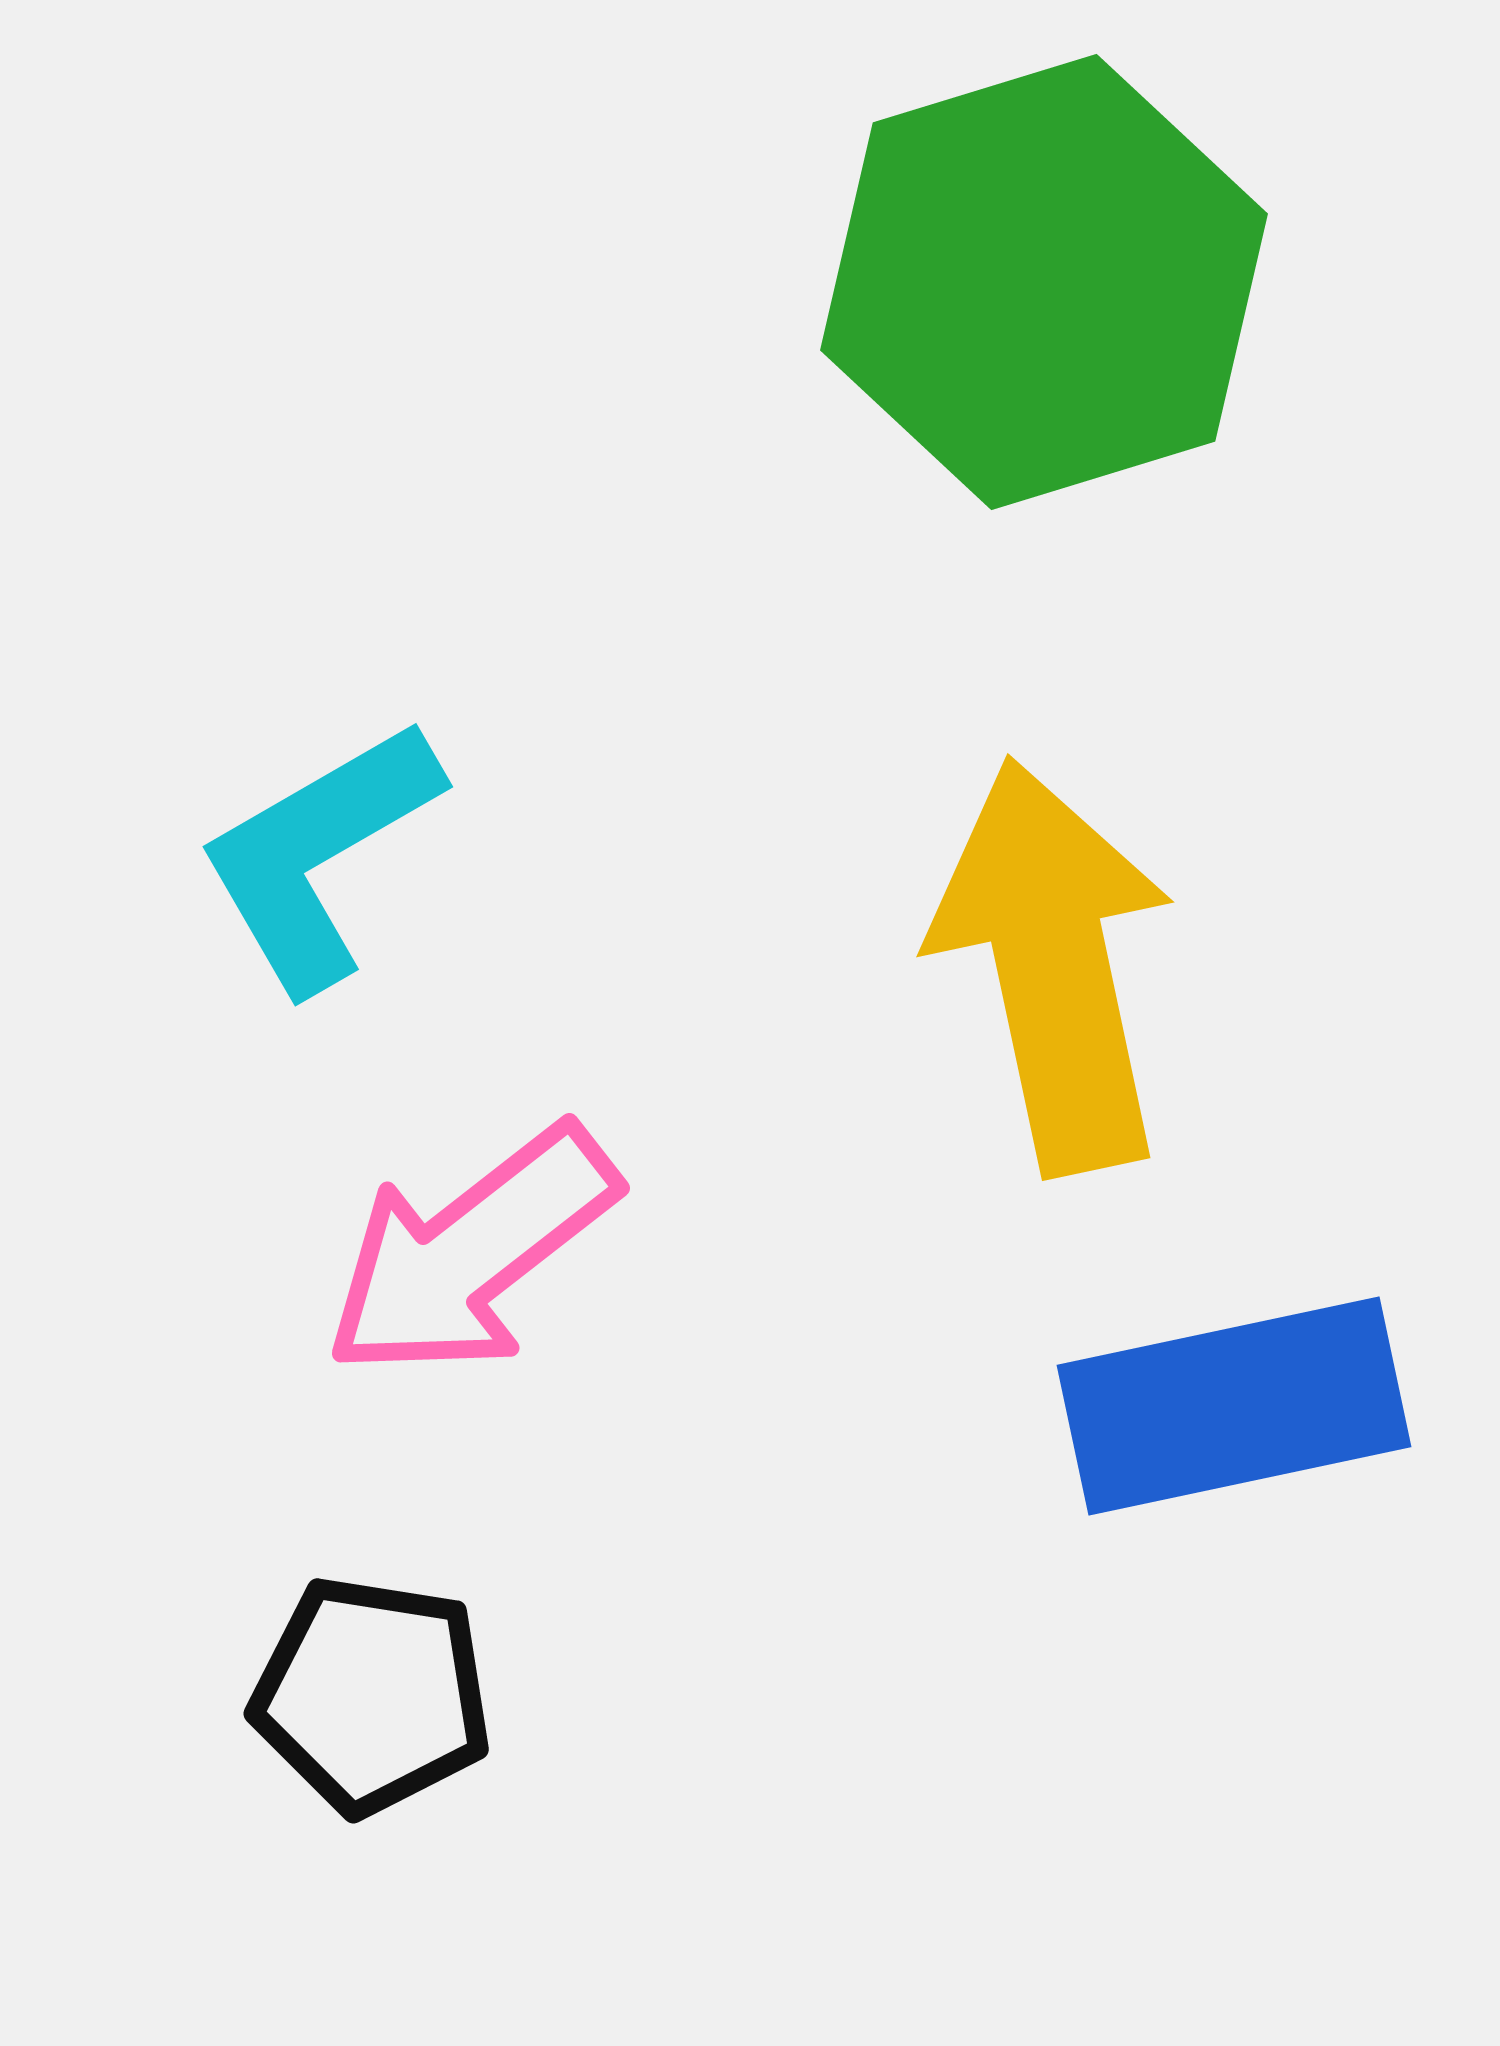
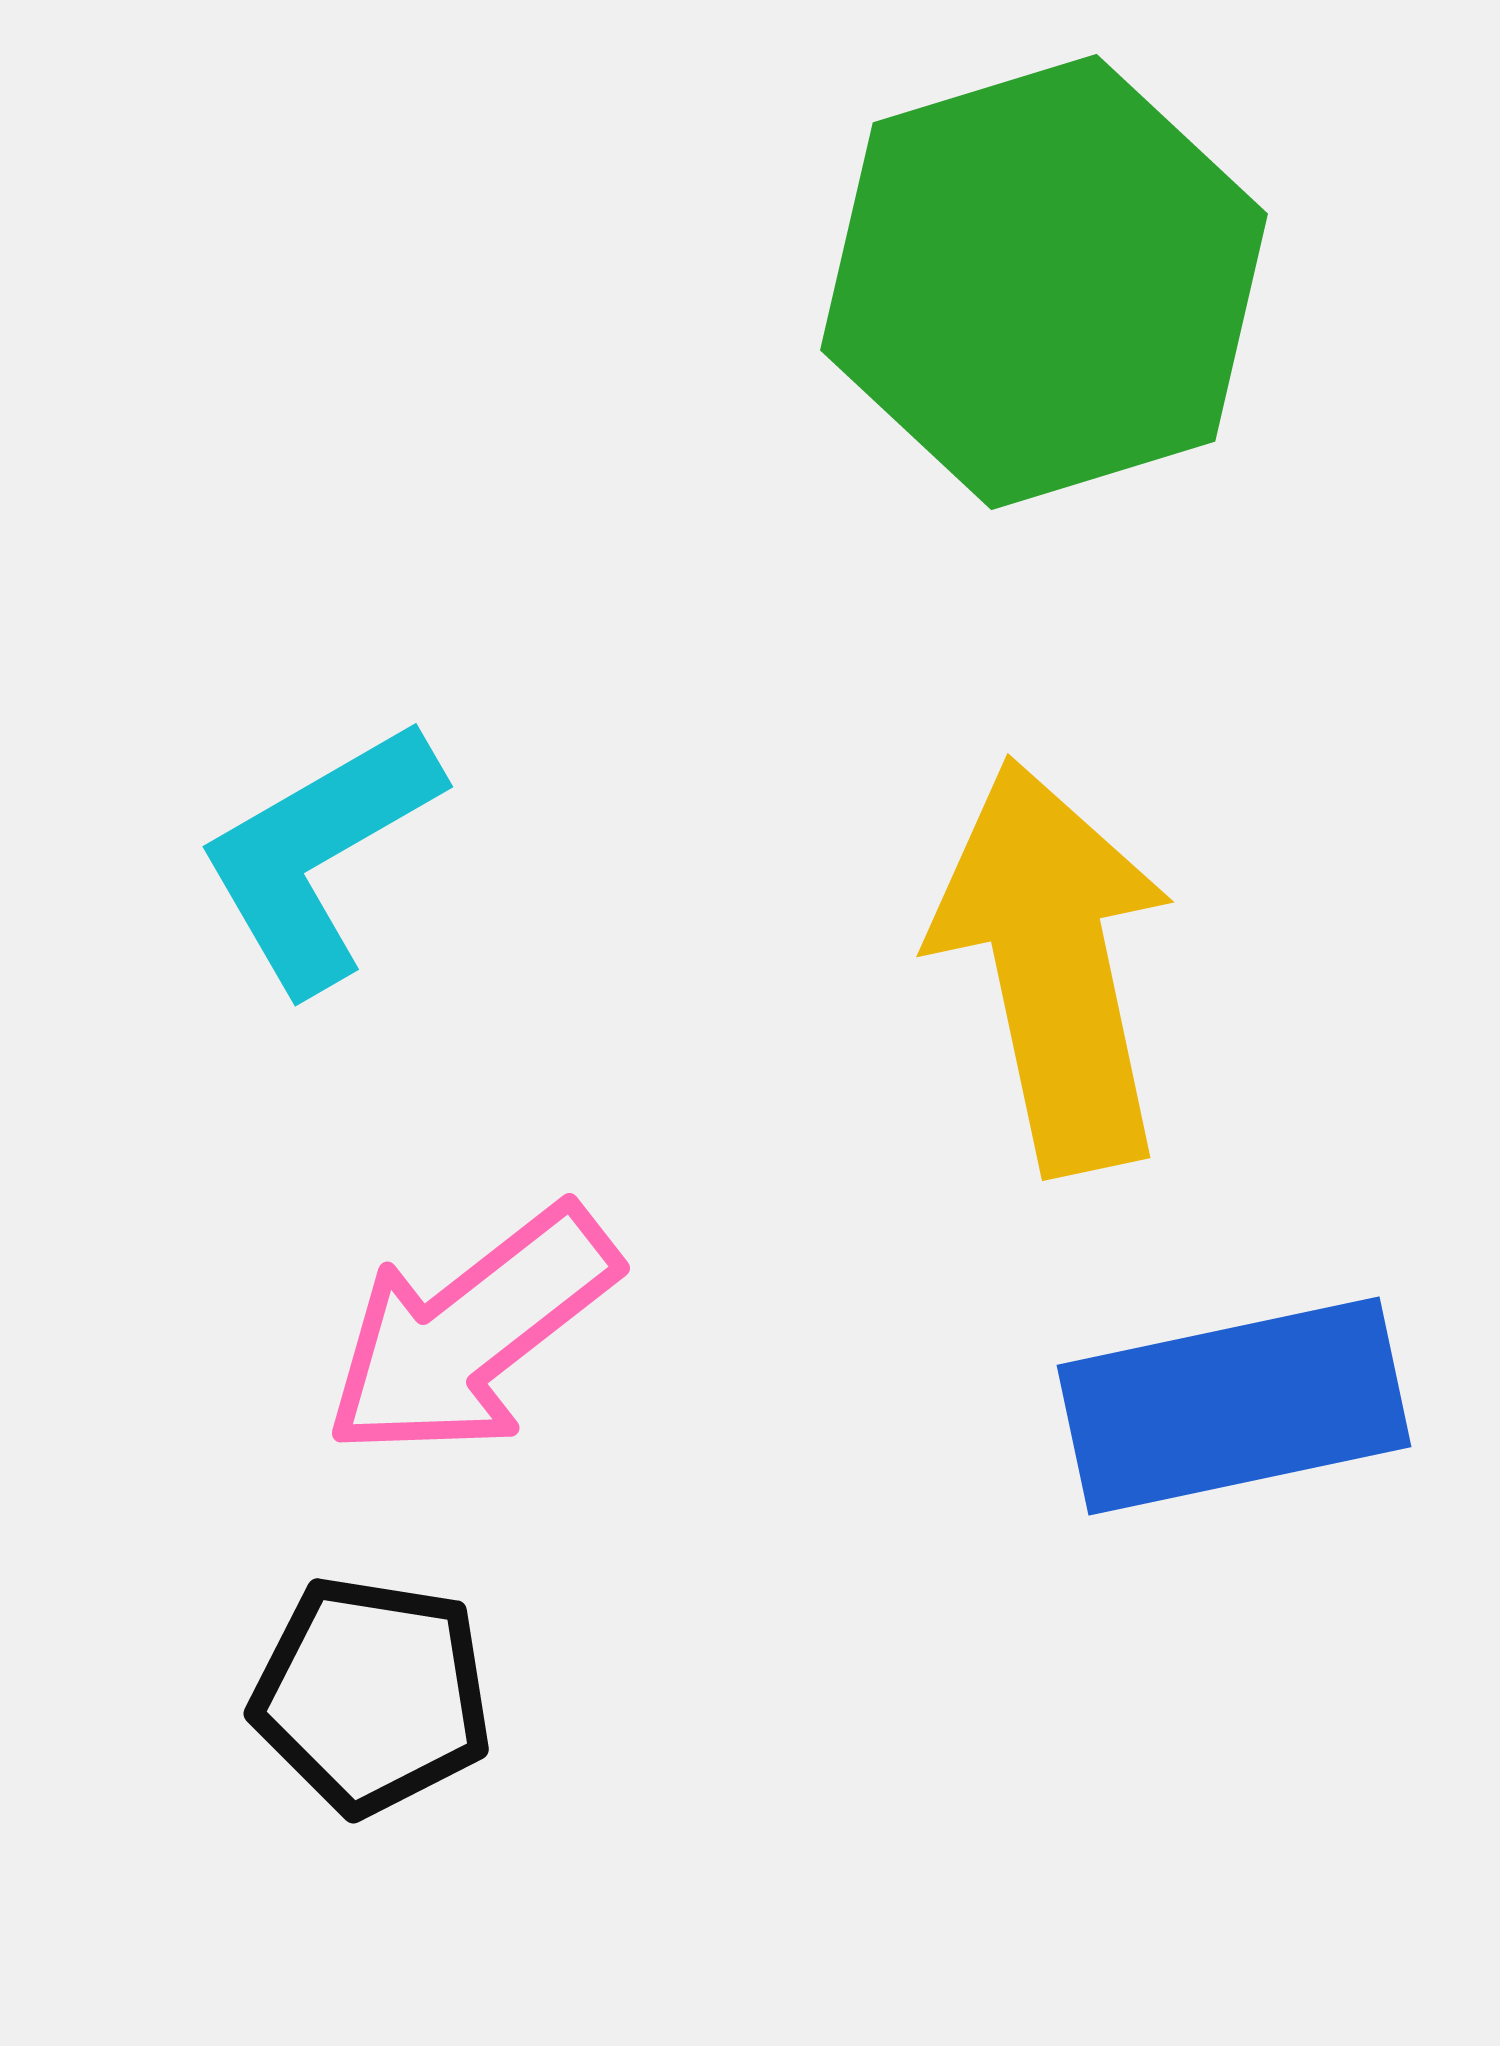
pink arrow: moved 80 px down
